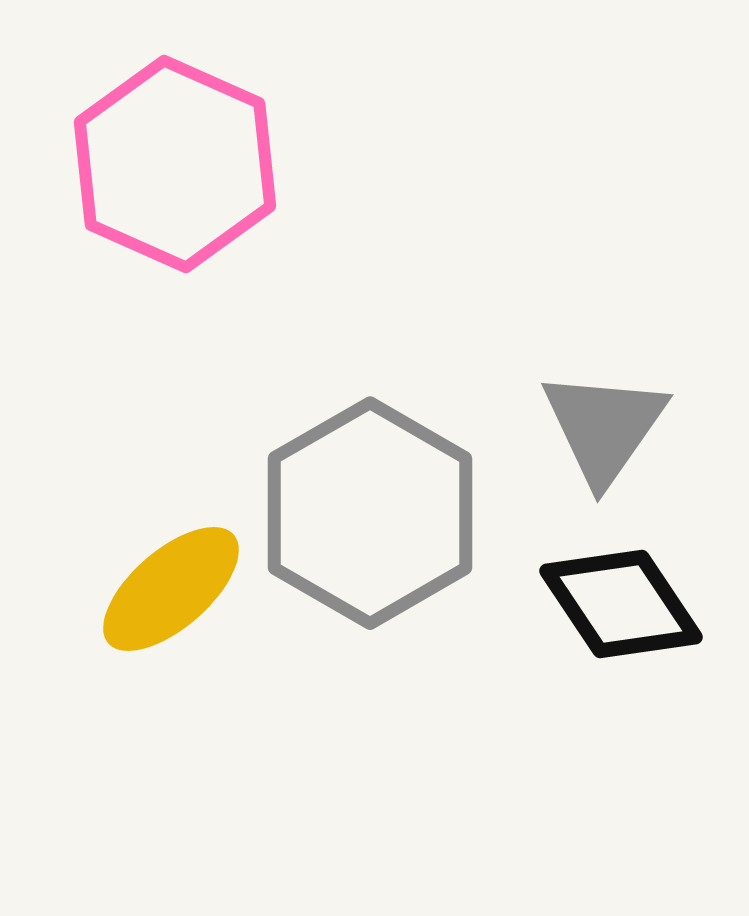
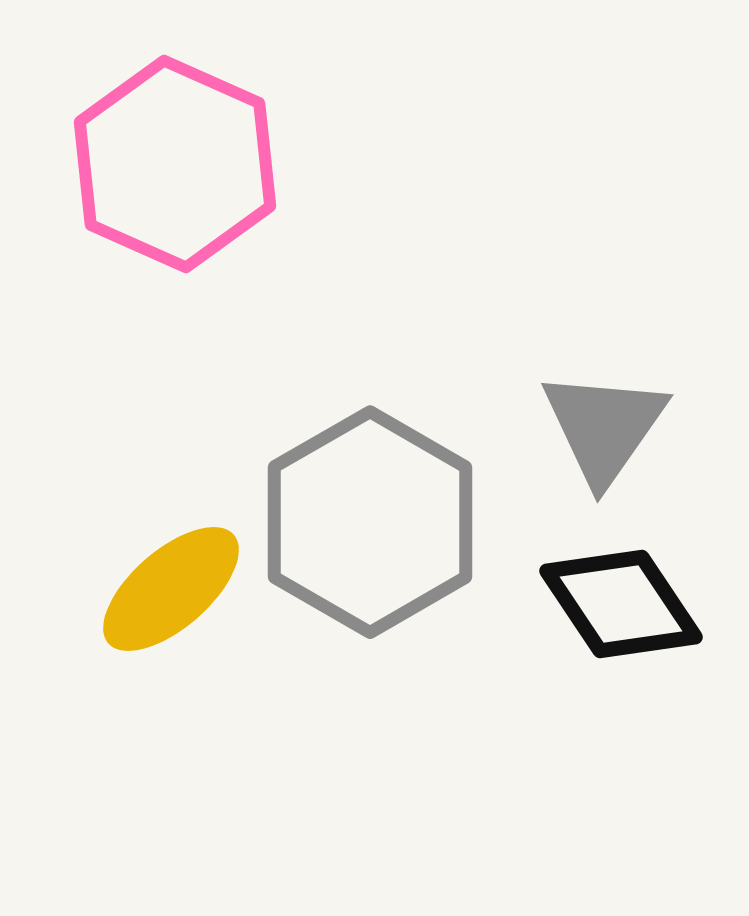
gray hexagon: moved 9 px down
